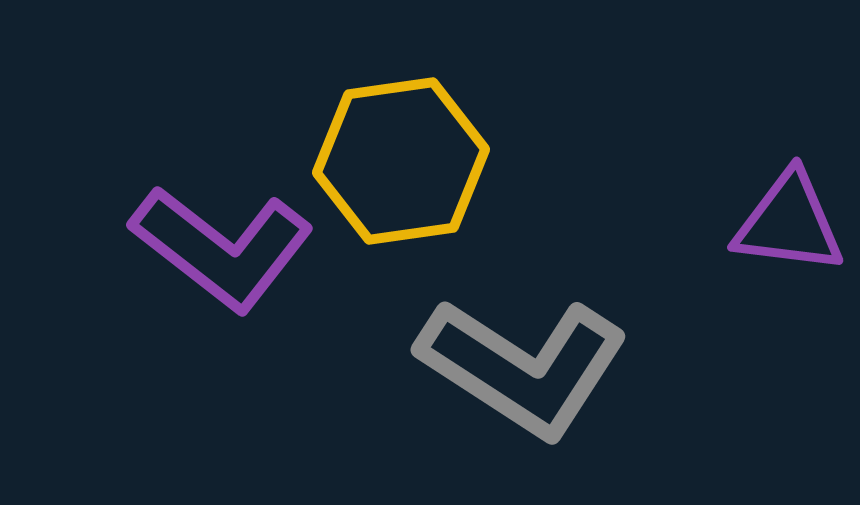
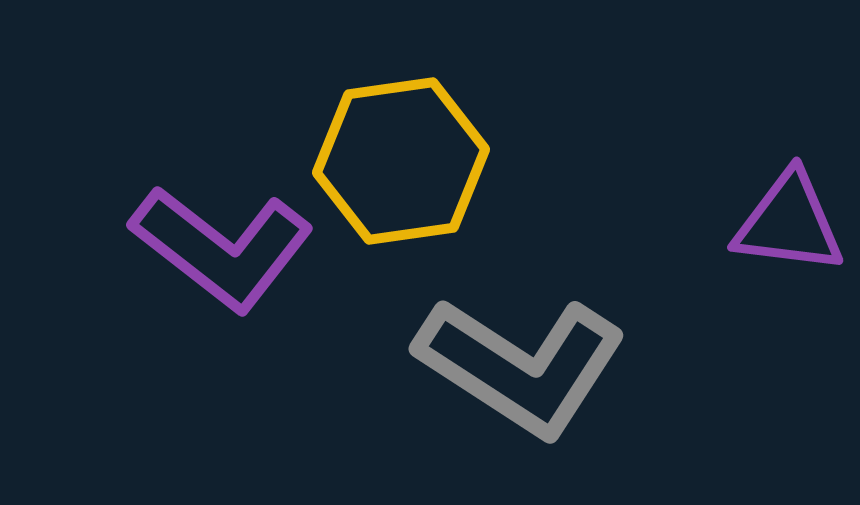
gray L-shape: moved 2 px left, 1 px up
